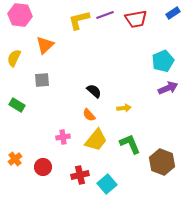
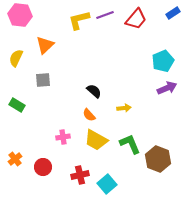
red trapezoid: rotated 40 degrees counterclockwise
yellow semicircle: moved 2 px right
gray square: moved 1 px right
purple arrow: moved 1 px left
yellow trapezoid: rotated 80 degrees clockwise
brown hexagon: moved 4 px left, 3 px up
